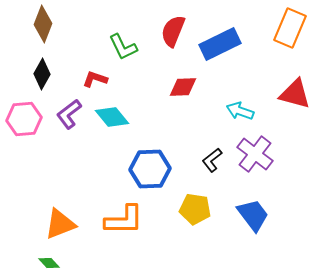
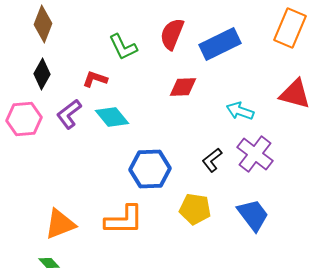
red semicircle: moved 1 px left, 3 px down
